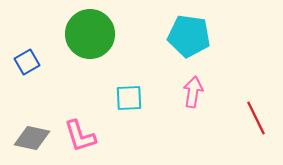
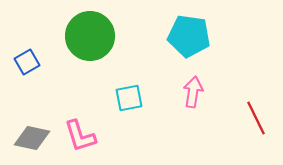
green circle: moved 2 px down
cyan square: rotated 8 degrees counterclockwise
